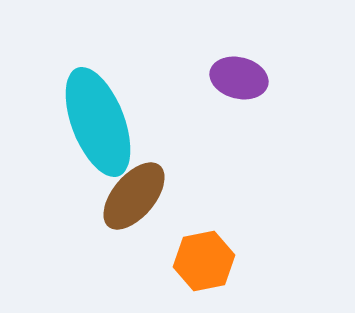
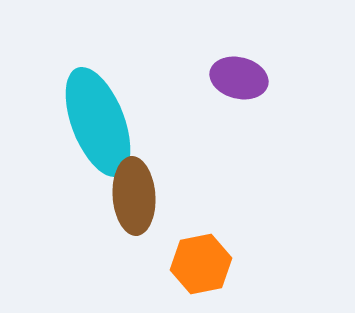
brown ellipse: rotated 44 degrees counterclockwise
orange hexagon: moved 3 px left, 3 px down
